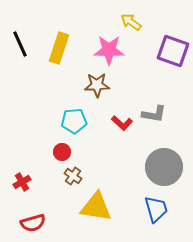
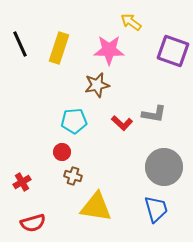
brown star: rotated 10 degrees counterclockwise
brown cross: rotated 18 degrees counterclockwise
